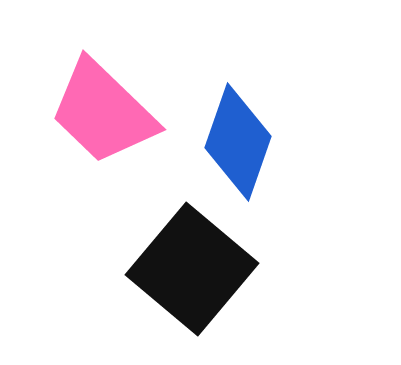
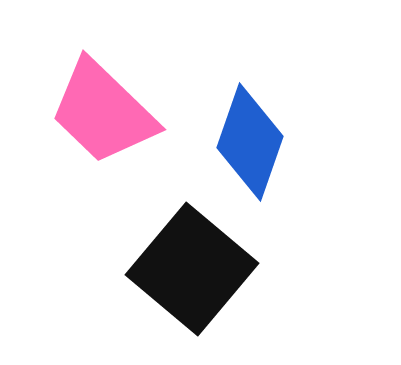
blue diamond: moved 12 px right
